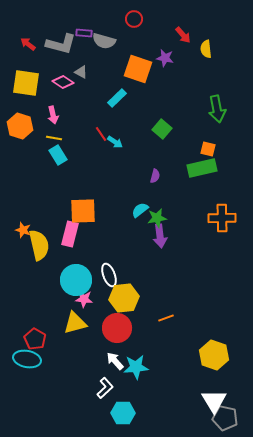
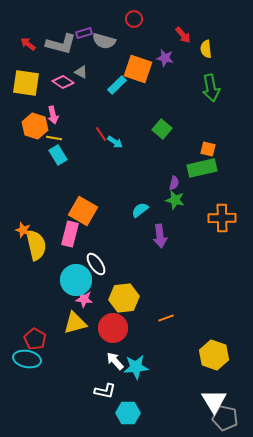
purple rectangle at (84, 33): rotated 21 degrees counterclockwise
cyan rectangle at (117, 98): moved 13 px up
green arrow at (217, 109): moved 6 px left, 21 px up
orange hexagon at (20, 126): moved 15 px right
purple semicircle at (155, 176): moved 19 px right, 7 px down
orange square at (83, 211): rotated 32 degrees clockwise
green star at (157, 218): moved 18 px right, 18 px up; rotated 24 degrees clockwise
yellow semicircle at (39, 245): moved 3 px left
white ellipse at (109, 275): moved 13 px left, 11 px up; rotated 15 degrees counterclockwise
red circle at (117, 328): moved 4 px left
white L-shape at (105, 388): moved 3 px down; rotated 55 degrees clockwise
cyan hexagon at (123, 413): moved 5 px right
